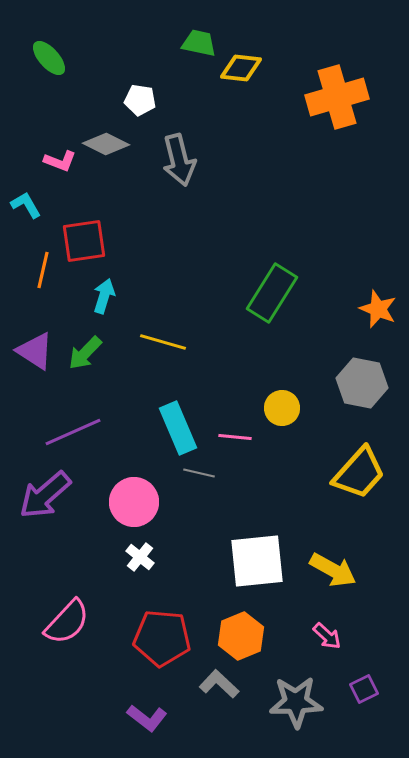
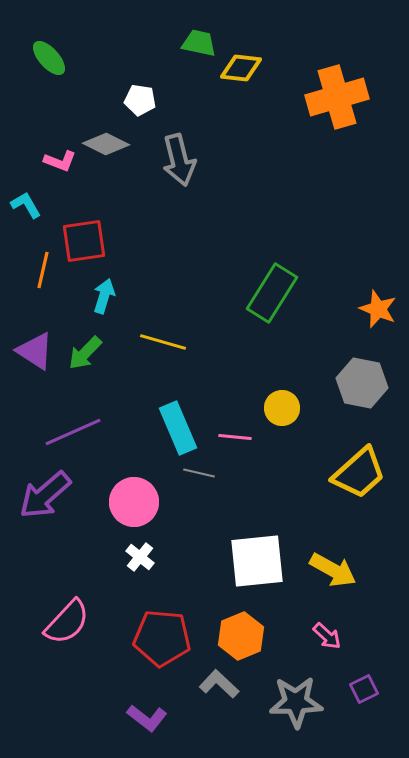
yellow trapezoid: rotated 6 degrees clockwise
